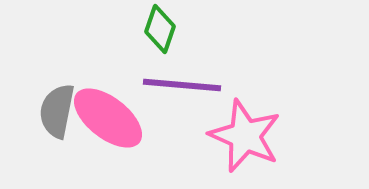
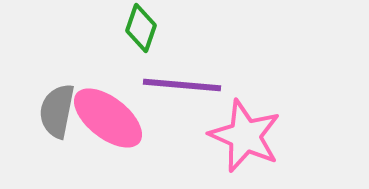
green diamond: moved 19 px left, 1 px up
